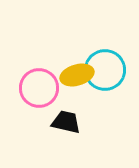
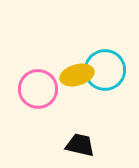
pink circle: moved 1 px left, 1 px down
black trapezoid: moved 14 px right, 23 px down
